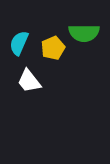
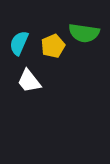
green semicircle: rotated 8 degrees clockwise
yellow pentagon: moved 2 px up
